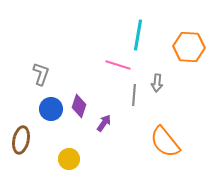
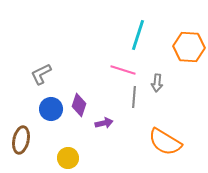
cyan line: rotated 8 degrees clockwise
pink line: moved 5 px right, 5 px down
gray L-shape: rotated 135 degrees counterclockwise
gray line: moved 2 px down
purple diamond: moved 1 px up
purple arrow: rotated 42 degrees clockwise
orange semicircle: rotated 20 degrees counterclockwise
yellow circle: moved 1 px left, 1 px up
